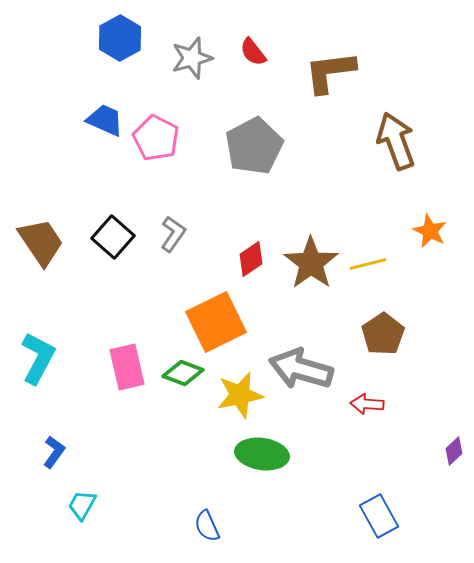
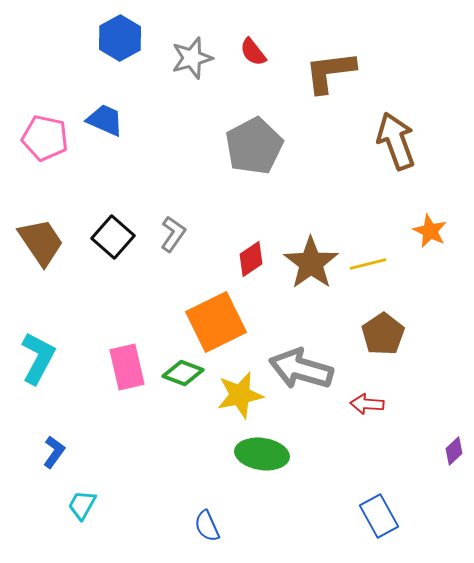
pink pentagon: moved 111 px left; rotated 15 degrees counterclockwise
